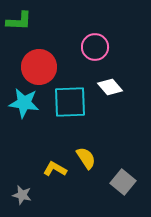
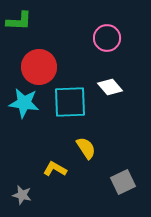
pink circle: moved 12 px right, 9 px up
yellow semicircle: moved 10 px up
gray square: rotated 25 degrees clockwise
